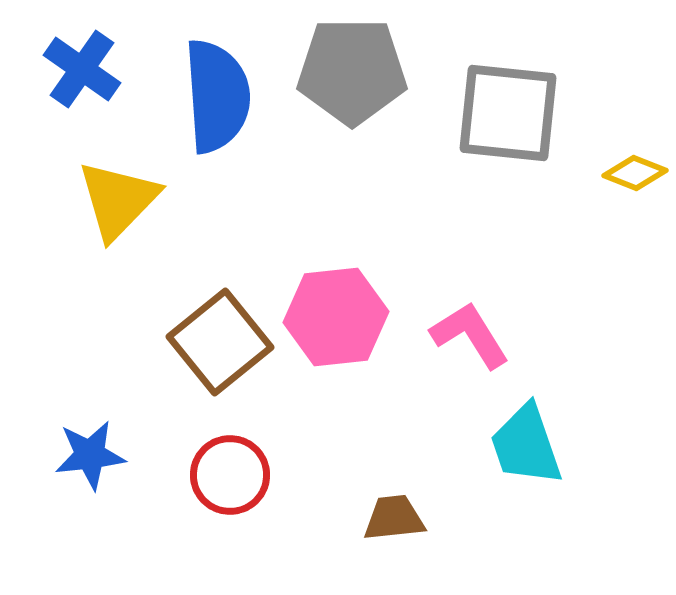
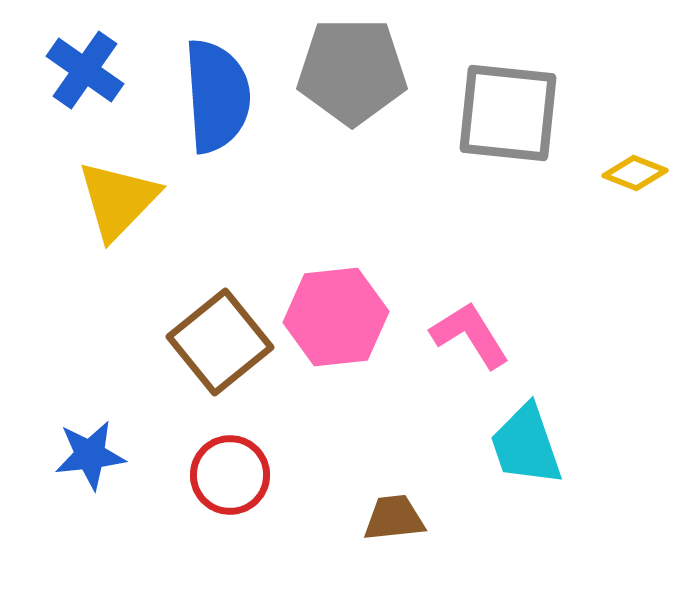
blue cross: moved 3 px right, 1 px down
